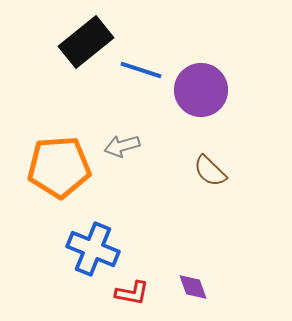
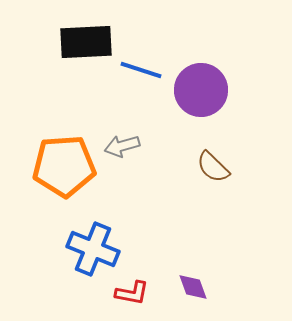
black rectangle: rotated 36 degrees clockwise
orange pentagon: moved 5 px right, 1 px up
brown semicircle: moved 3 px right, 4 px up
